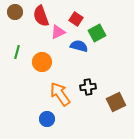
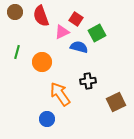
pink triangle: moved 4 px right
blue semicircle: moved 1 px down
black cross: moved 6 px up
